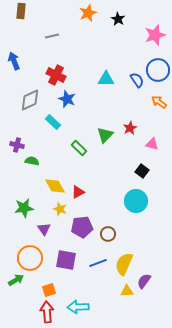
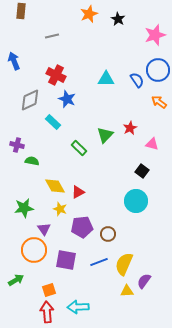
orange star: moved 1 px right, 1 px down
orange circle: moved 4 px right, 8 px up
blue line: moved 1 px right, 1 px up
